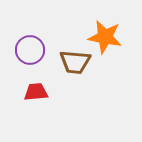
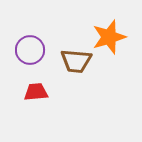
orange star: moved 4 px right; rotated 28 degrees counterclockwise
brown trapezoid: moved 1 px right, 1 px up
